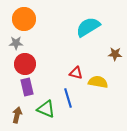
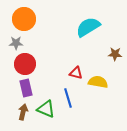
purple rectangle: moved 1 px left, 1 px down
brown arrow: moved 6 px right, 3 px up
